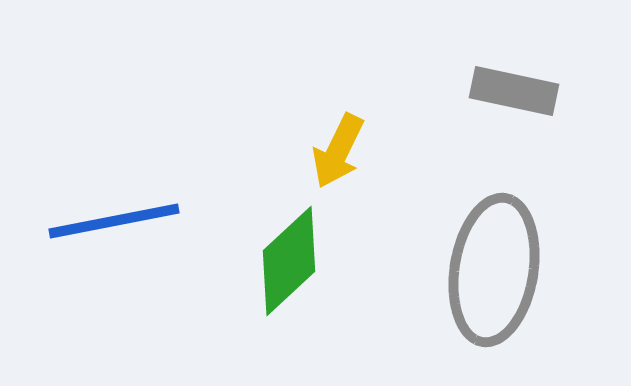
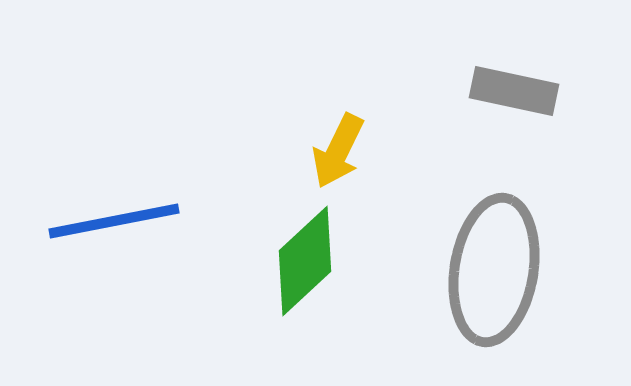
green diamond: moved 16 px right
